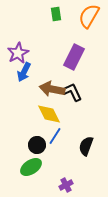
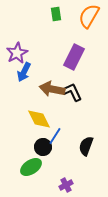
purple star: moved 1 px left
yellow diamond: moved 10 px left, 5 px down
black circle: moved 6 px right, 2 px down
